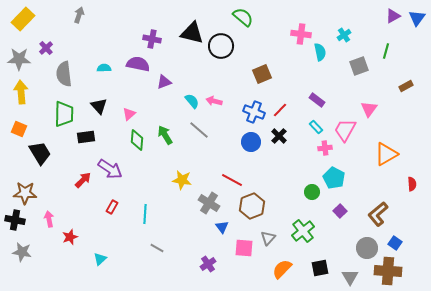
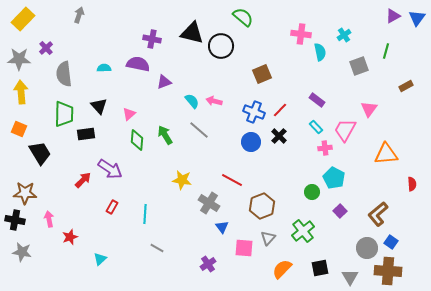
black rectangle at (86, 137): moved 3 px up
orange triangle at (386, 154): rotated 25 degrees clockwise
brown hexagon at (252, 206): moved 10 px right
blue square at (395, 243): moved 4 px left, 1 px up
